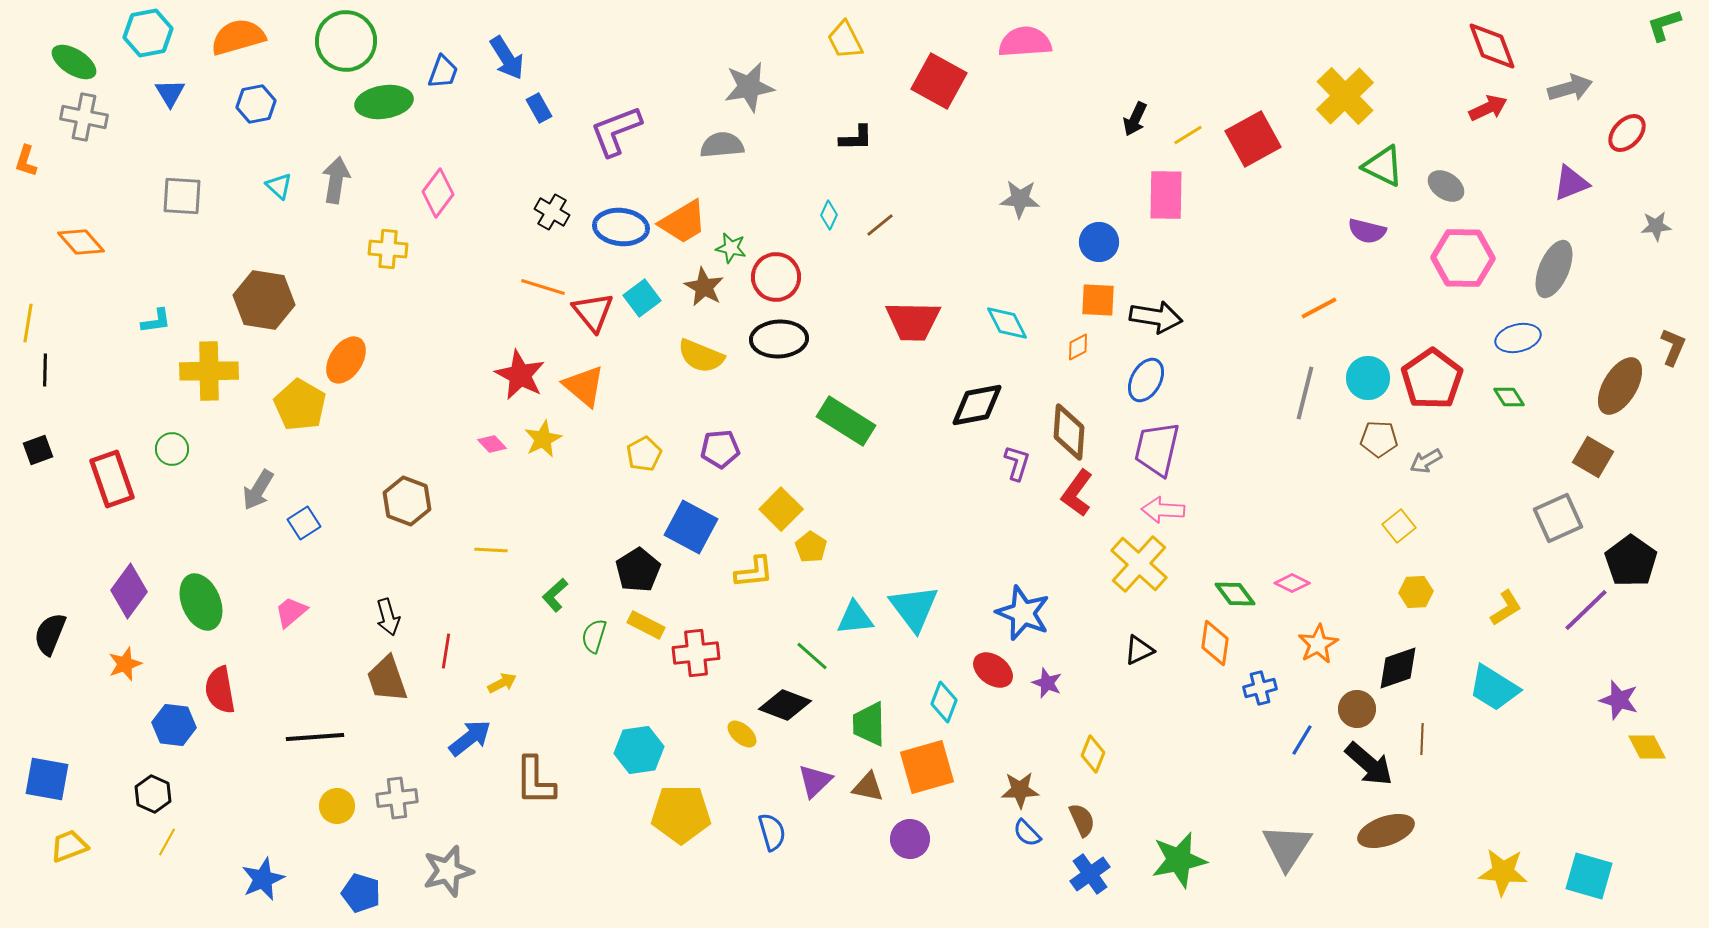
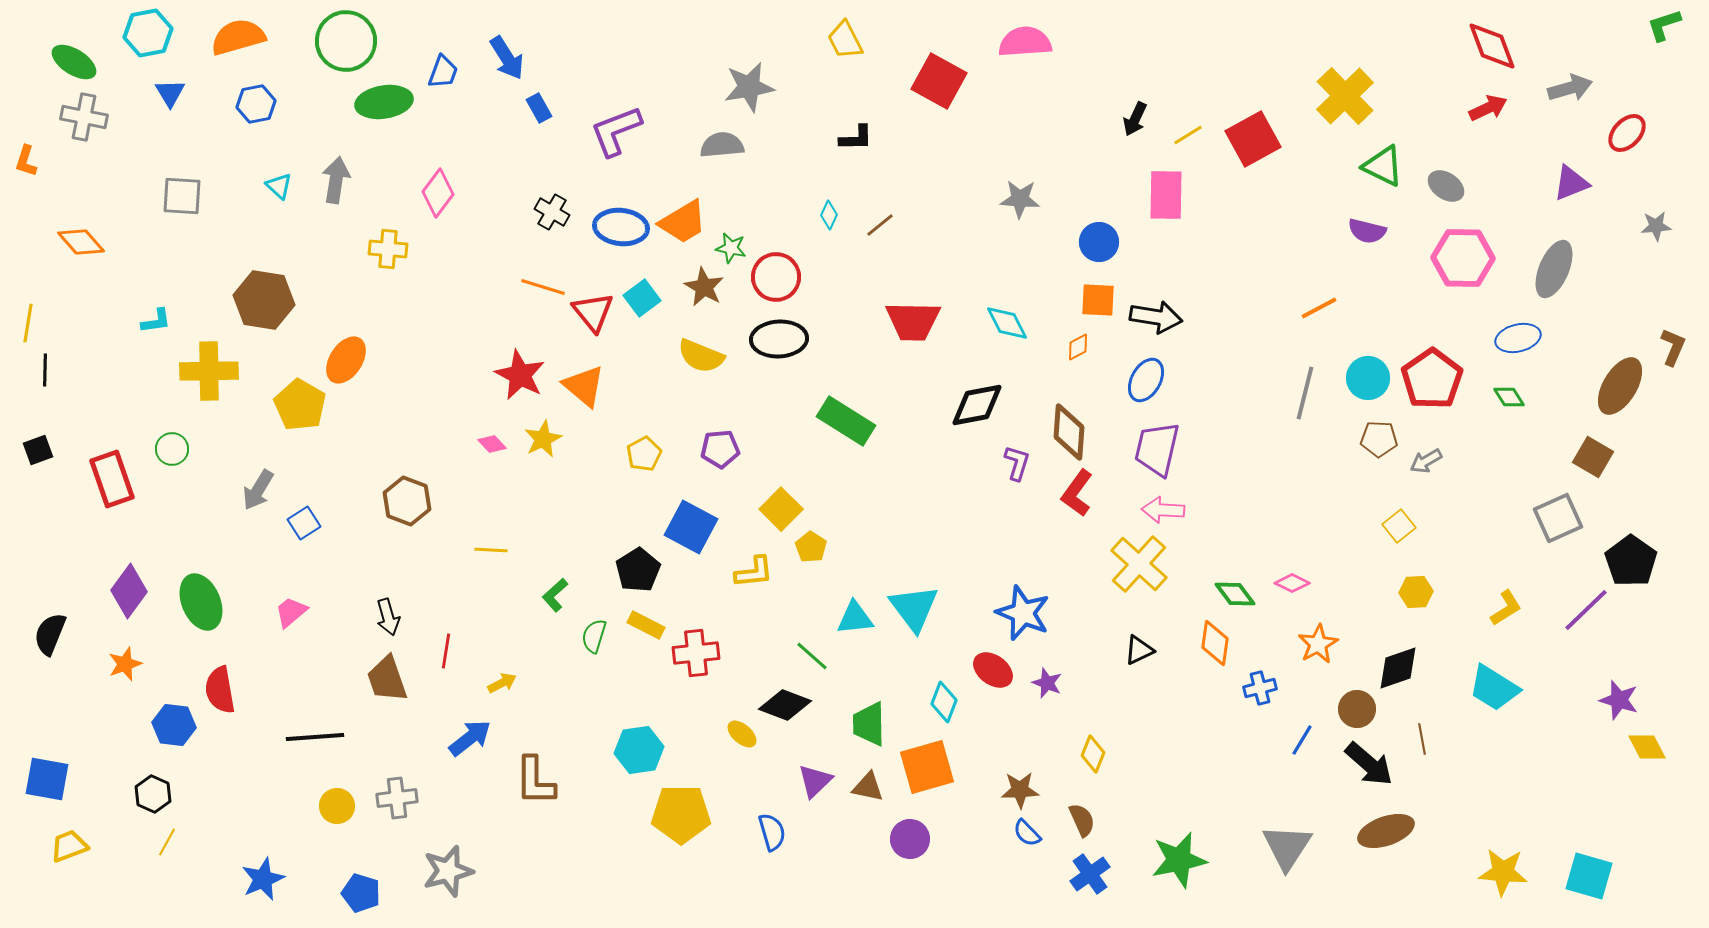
brown line at (1422, 739): rotated 12 degrees counterclockwise
